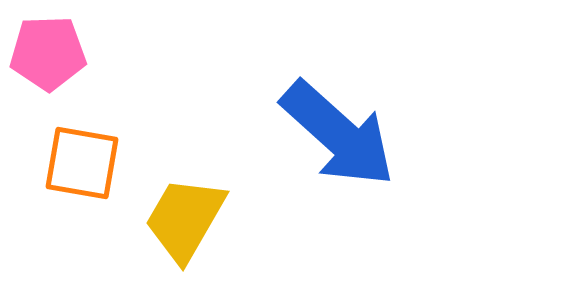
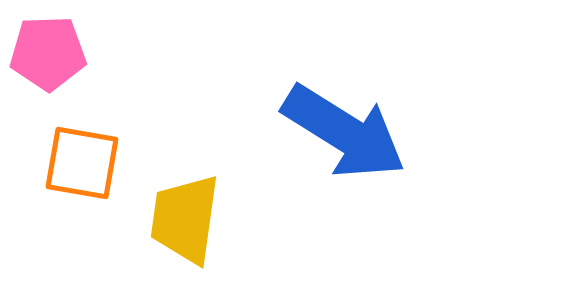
blue arrow: moved 6 px right, 2 px up; rotated 10 degrees counterclockwise
yellow trapezoid: rotated 22 degrees counterclockwise
